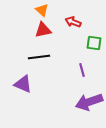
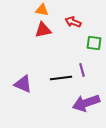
orange triangle: rotated 32 degrees counterclockwise
black line: moved 22 px right, 21 px down
purple arrow: moved 3 px left, 1 px down
